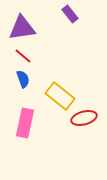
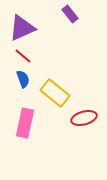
purple triangle: rotated 16 degrees counterclockwise
yellow rectangle: moved 5 px left, 3 px up
